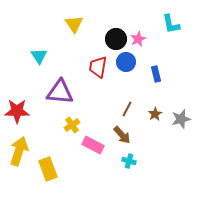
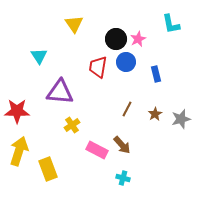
brown arrow: moved 10 px down
pink rectangle: moved 4 px right, 5 px down
cyan cross: moved 6 px left, 17 px down
